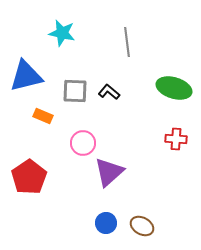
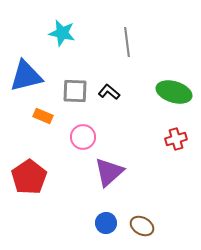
green ellipse: moved 4 px down
red cross: rotated 20 degrees counterclockwise
pink circle: moved 6 px up
